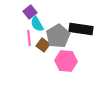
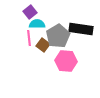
cyan semicircle: rotated 119 degrees clockwise
